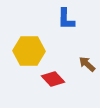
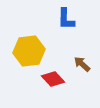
yellow hexagon: rotated 8 degrees counterclockwise
brown arrow: moved 5 px left
